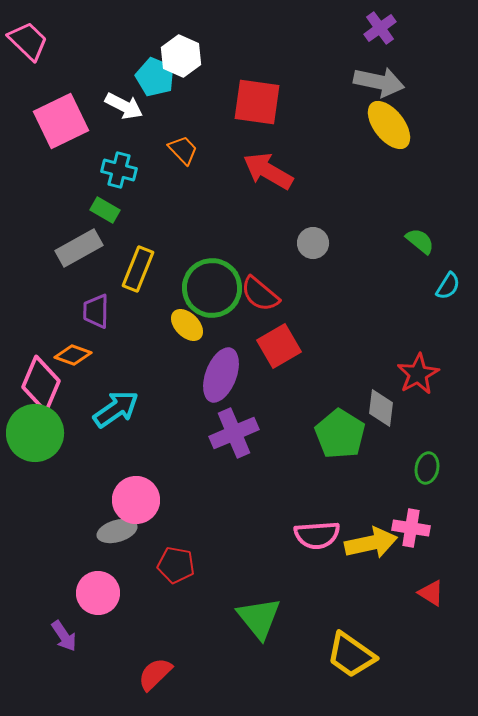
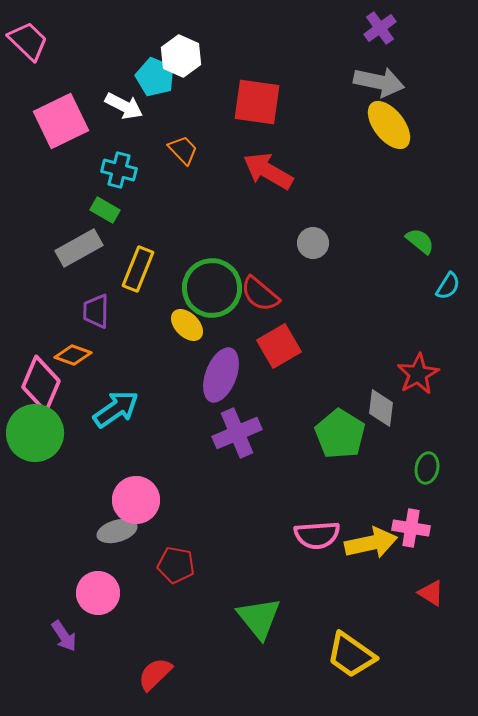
purple cross at (234, 433): moved 3 px right
